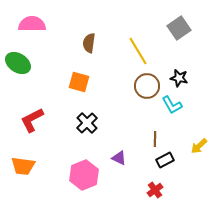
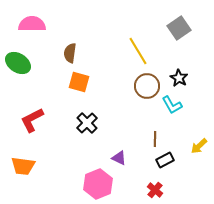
brown semicircle: moved 19 px left, 10 px down
black star: rotated 18 degrees clockwise
pink hexagon: moved 14 px right, 9 px down
red cross: rotated 14 degrees counterclockwise
